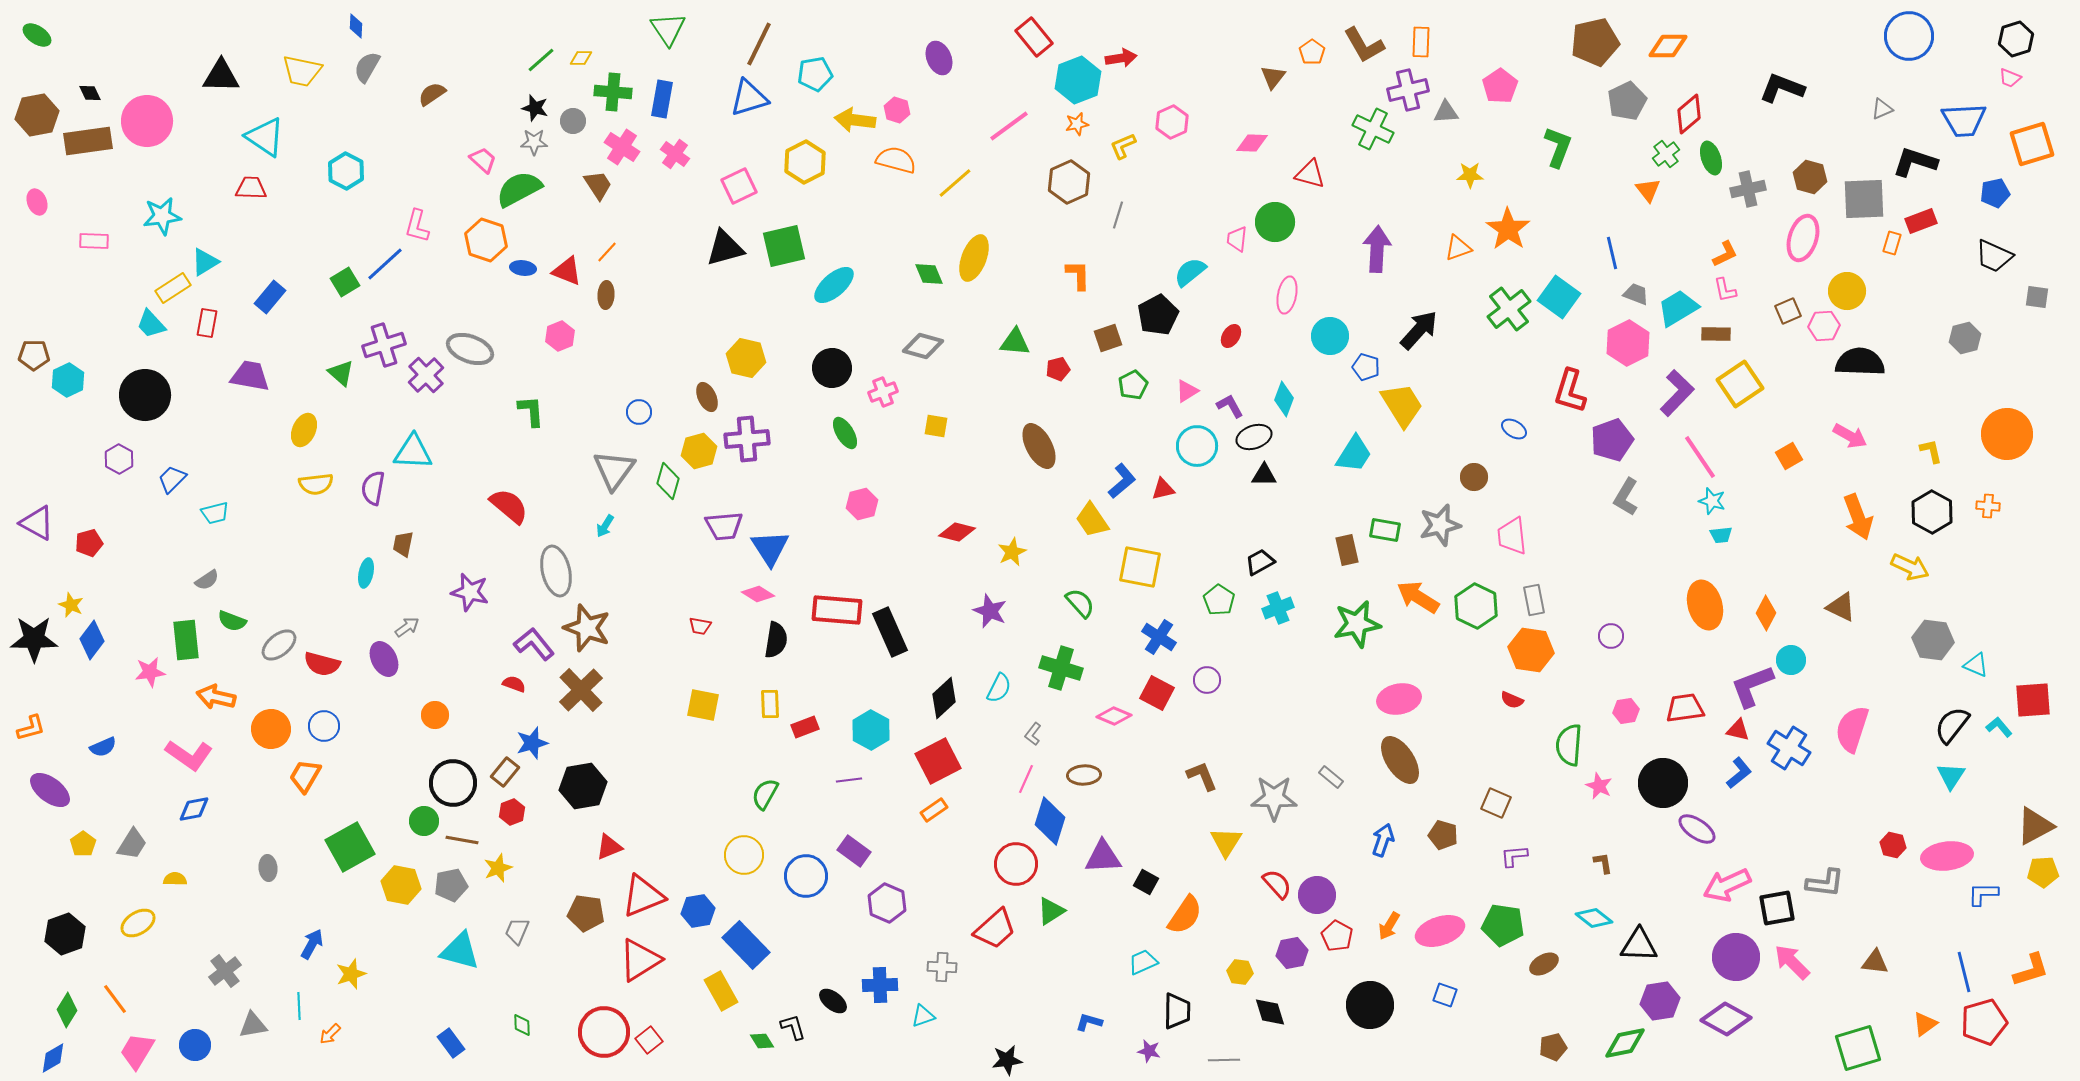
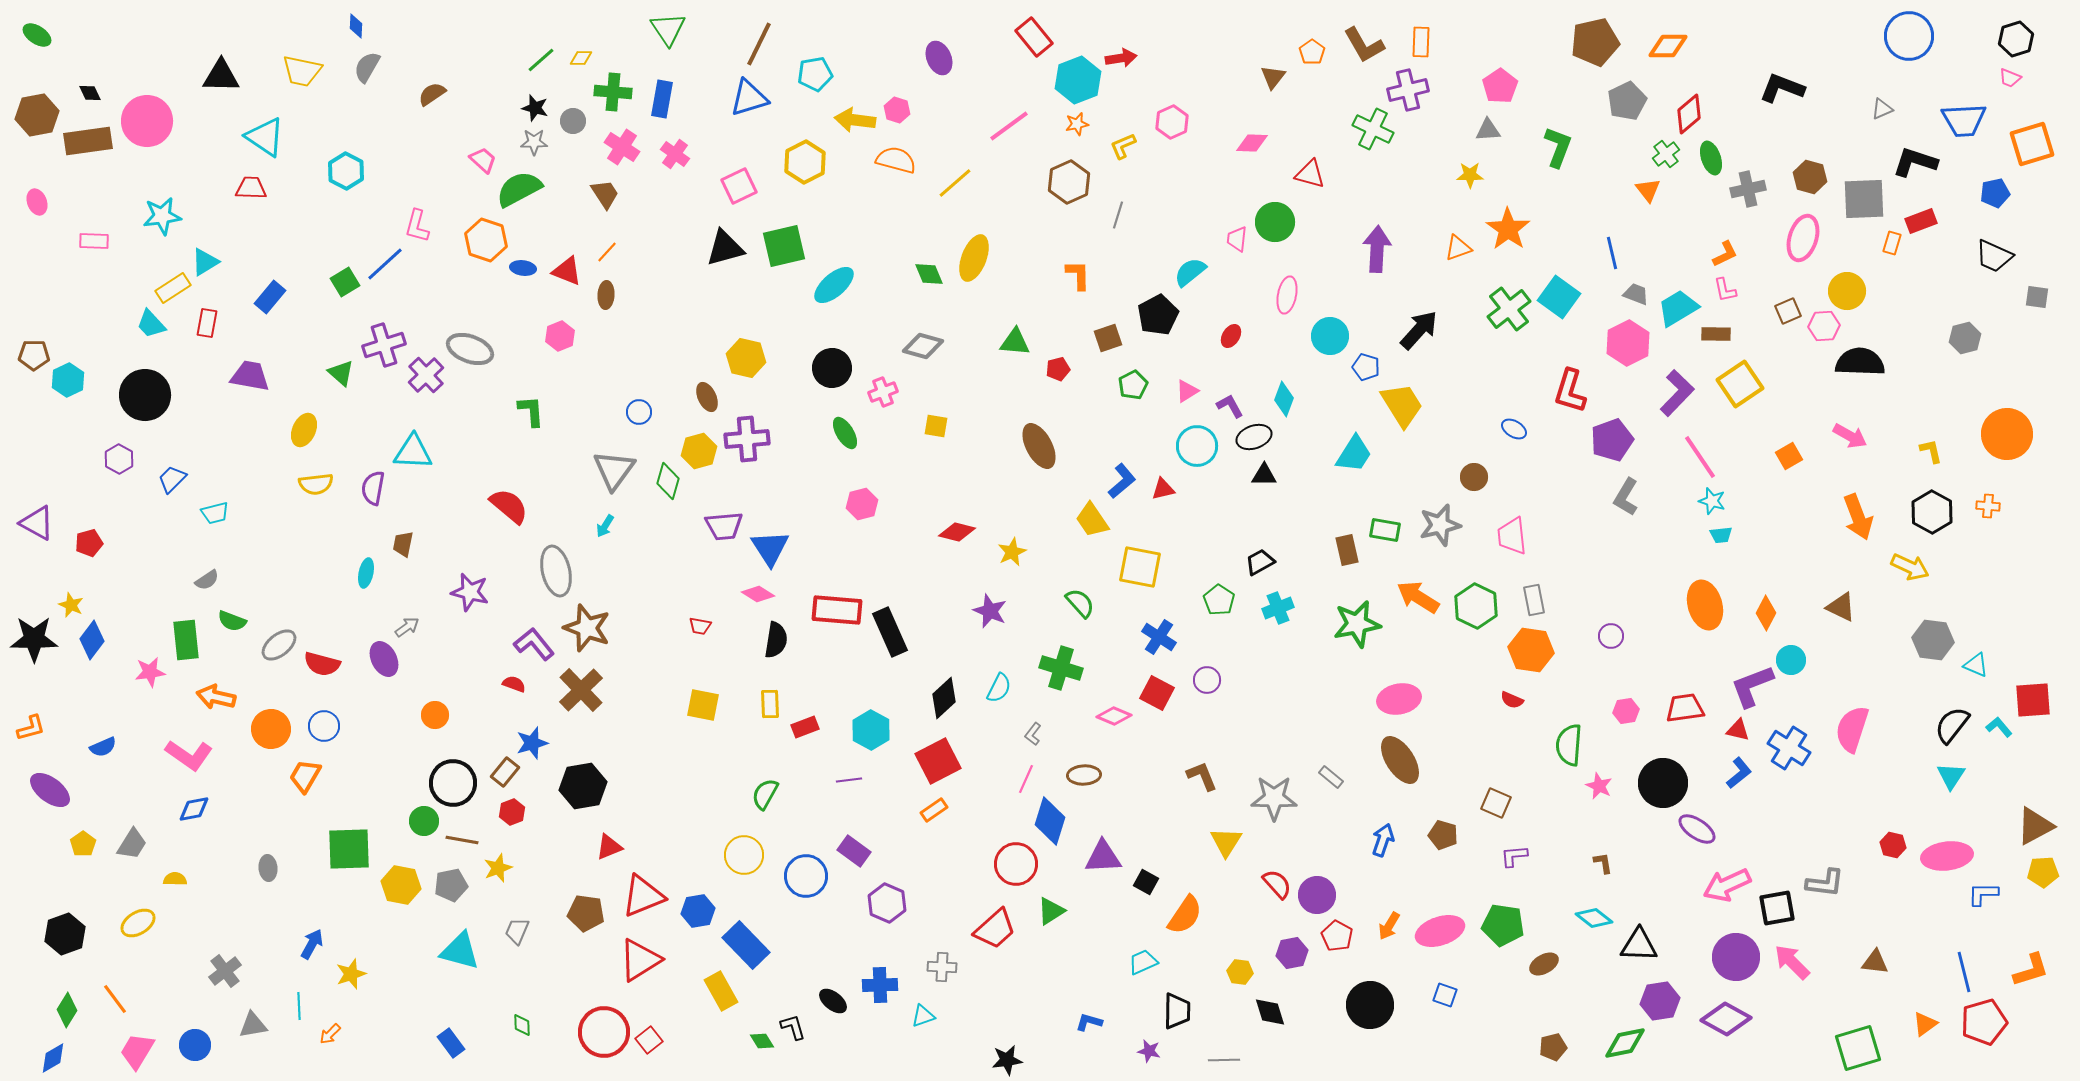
gray triangle at (1446, 112): moved 42 px right, 18 px down
brown trapezoid at (598, 185): moved 7 px right, 9 px down
green square at (350, 847): moved 1 px left, 2 px down; rotated 27 degrees clockwise
